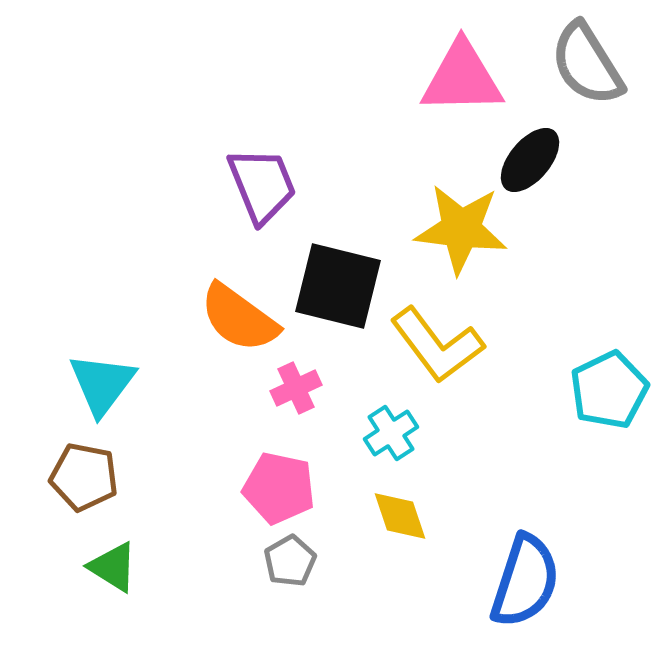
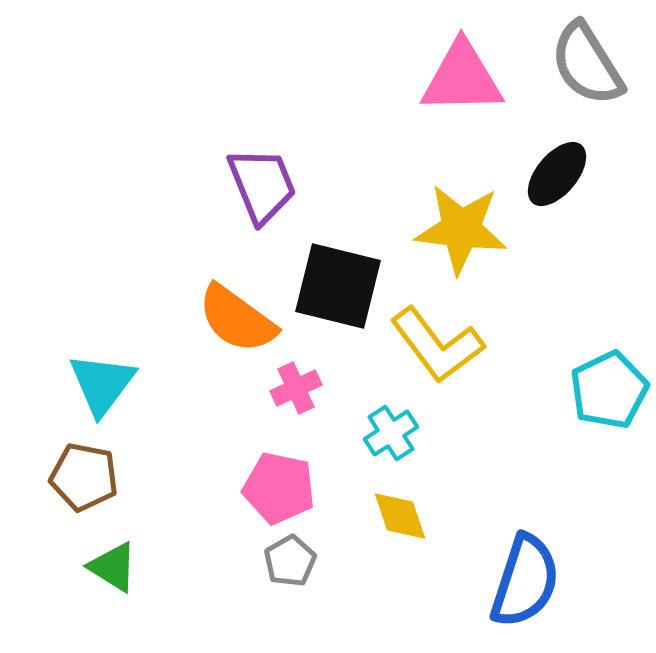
black ellipse: moved 27 px right, 14 px down
orange semicircle: moved 2 px left, 1 px down
